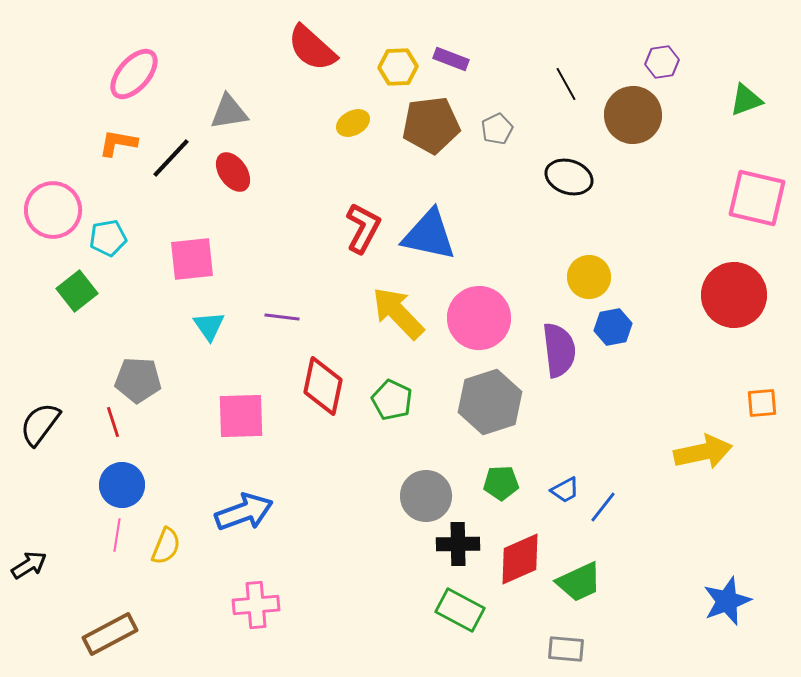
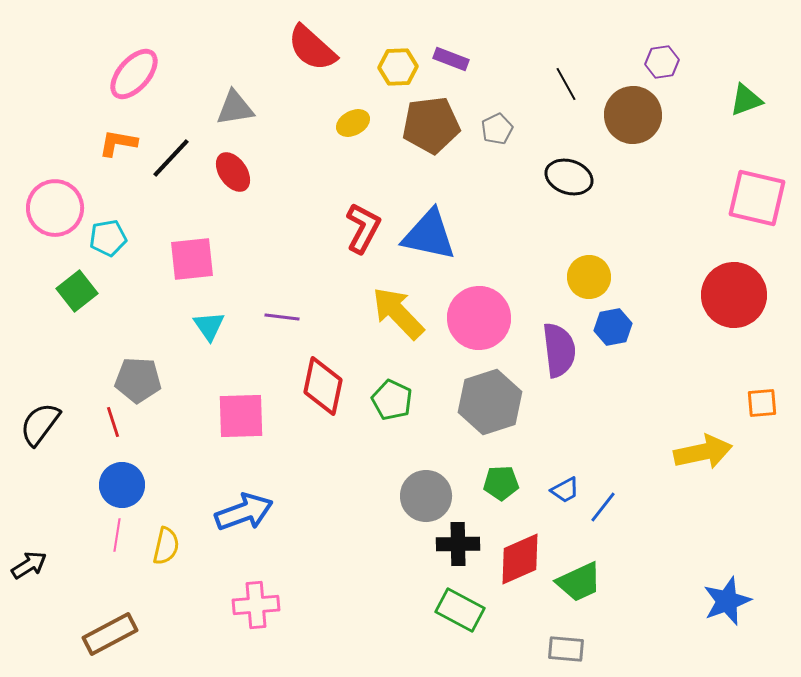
gray triangle at (229, 112): moved 6 px right, 4 px up
pink circle at (53, 210): moved 2 px right, 2 px up
yellow semicircle at (166, 546): rotated 9 degrees counterclockwise
